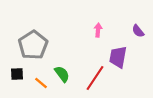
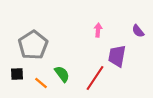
purple trapezoid: moved 1 px left, 1 px up
